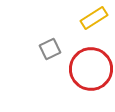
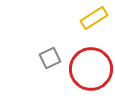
gray square: moved 9 px down
